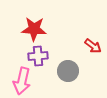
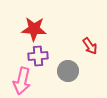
red arrow: moved 3 px left; rotated 18 degrees clockwise
